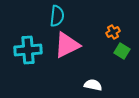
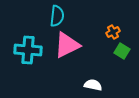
cyan cross: rotated 8 degrees clockwise
